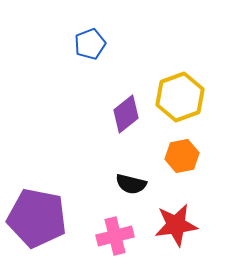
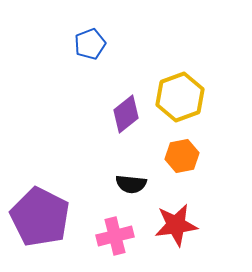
black semicircle: rotated 8 degrees counterclockwise
purple pentagon: moved 3 px right, 1 px up; rotated 16 degrees clockwise
